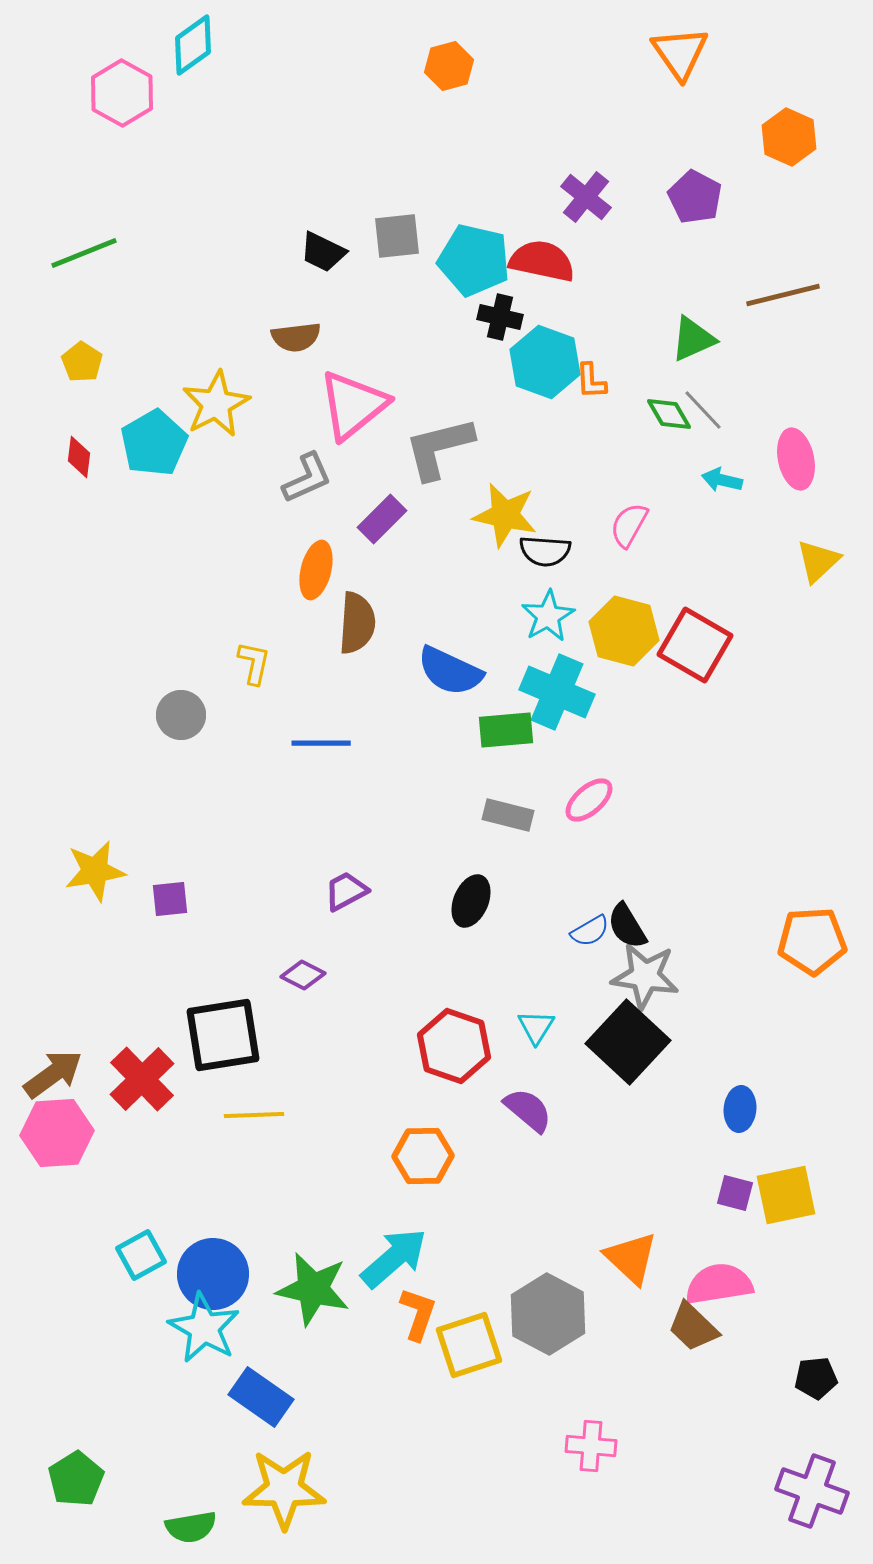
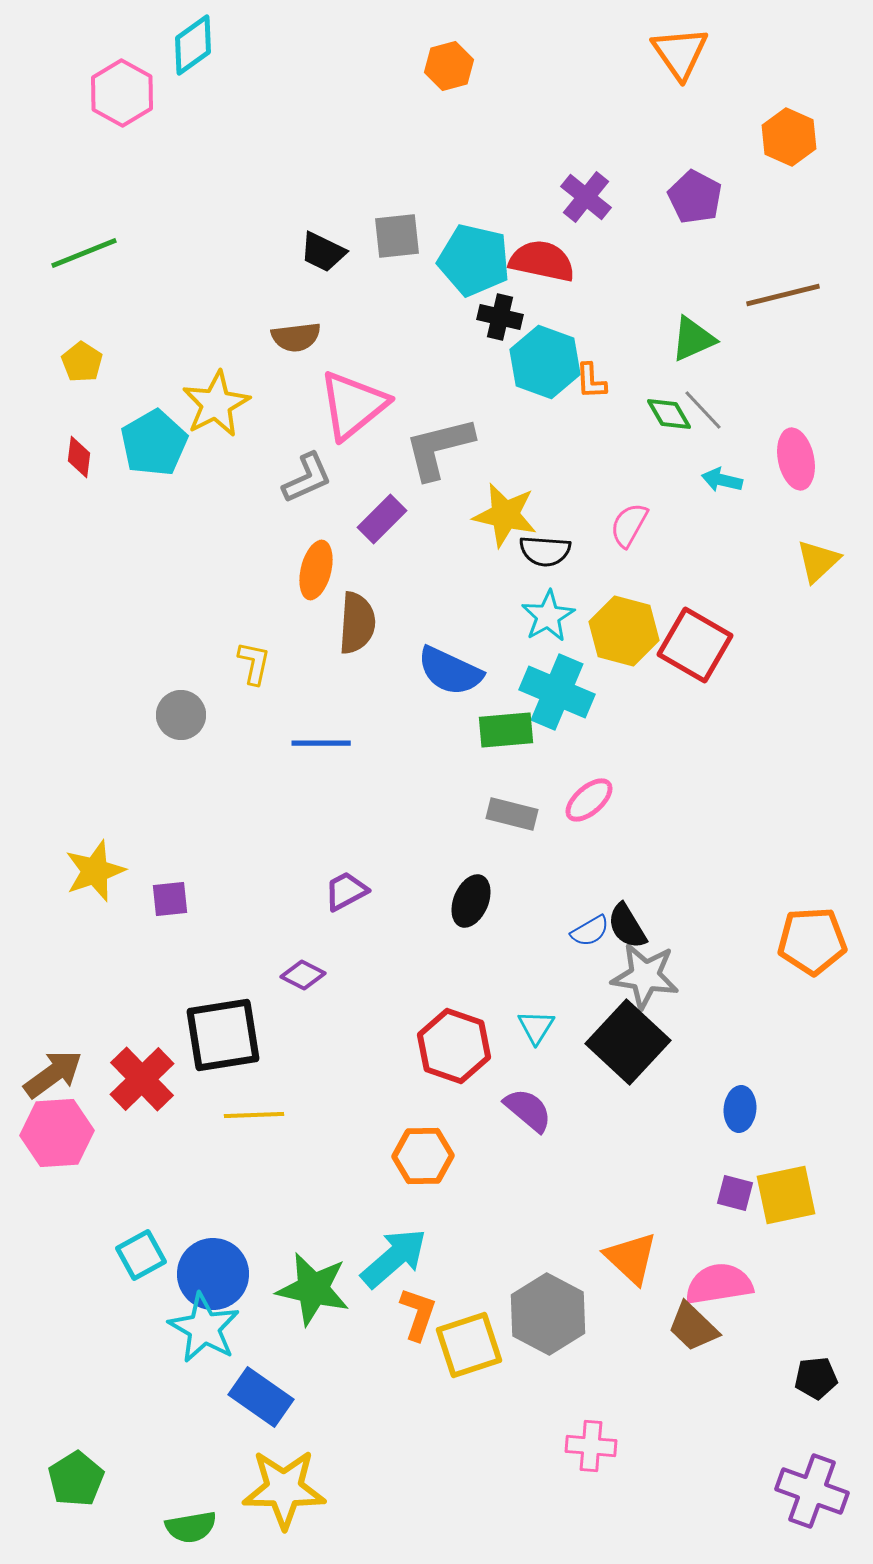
gray rectangle at (508, 815): moved 4 px right, 1 px up
yellow star at (95, 871): rotated 10 degrees counterclockwise
